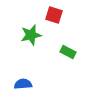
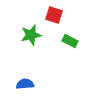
green rectangle: moved 2 px right, 11 px up
blue semicircle: moved 2 px right
